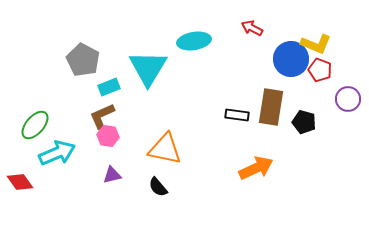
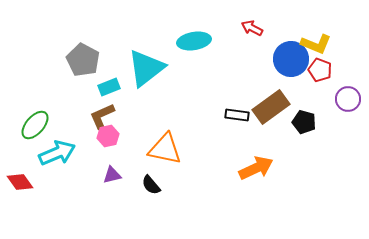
cyan triangle: moved 2 px left; rotated 21 degrees clockwise
brown rectangle: rotated 45 degrees clockwise
pink hexagon: rotated 20 degrees counterclockwise
black semicircle: moved 7 px left, 2 px up
